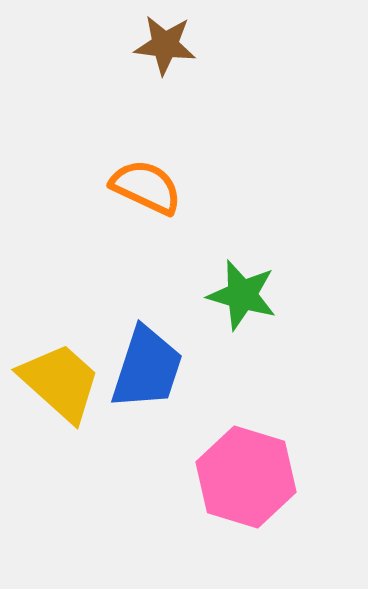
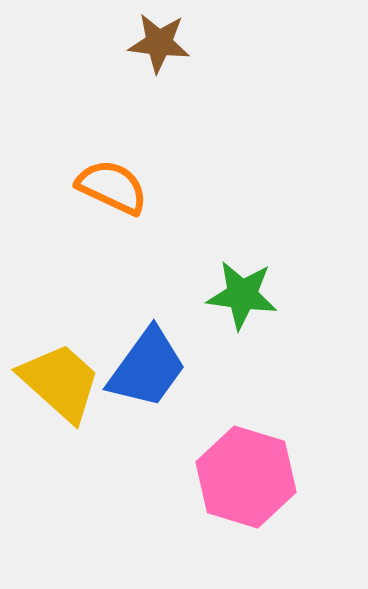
brown star: moved 6 px left, 2 px up
orange semicircle: moved 34 px left
green star: rotated 8 degrees counterclockwise
blue trapezoid: rotated 18 degrees clockwise
